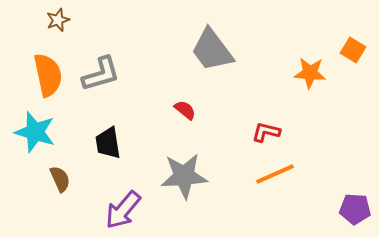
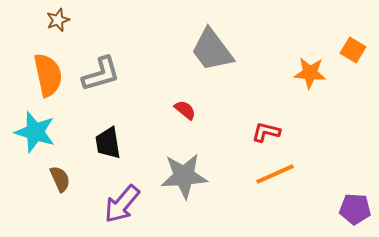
purple arrow: moved 1 px left, 6 px up
